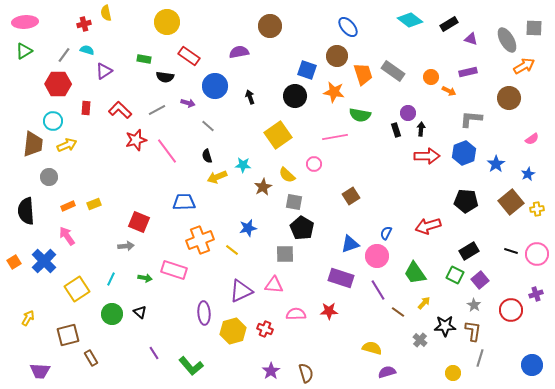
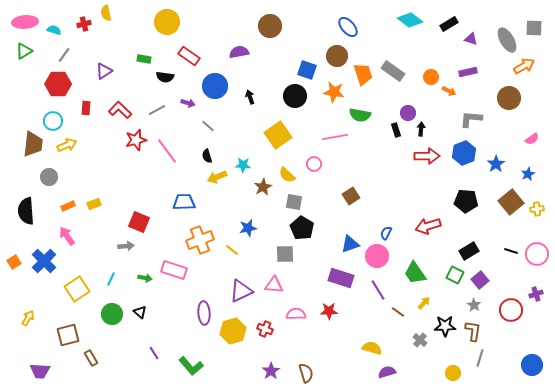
cyan semicircle at (87, 50): moved 33 px left, 20 px up
